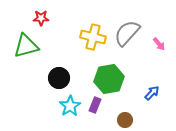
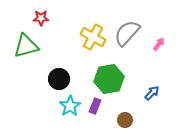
yellow cross: rotated 15 degrees clockwise
pink arrow: rotated 104 degrees counterclockwise
black circle: moved 1 px down
purple rectangle: moved 1 px down
